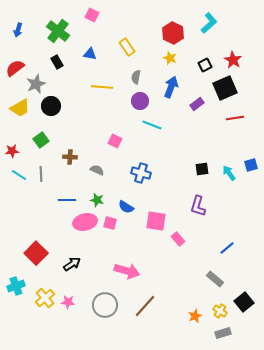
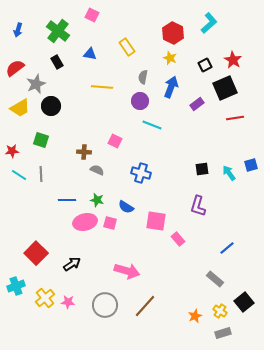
gray semicircle at (136, 77): moved 7 px right
green square at (41, 140): rotated 35 degrees counterclockwise
brown cross at (70, 157): moved 14 px right, 5 px up
